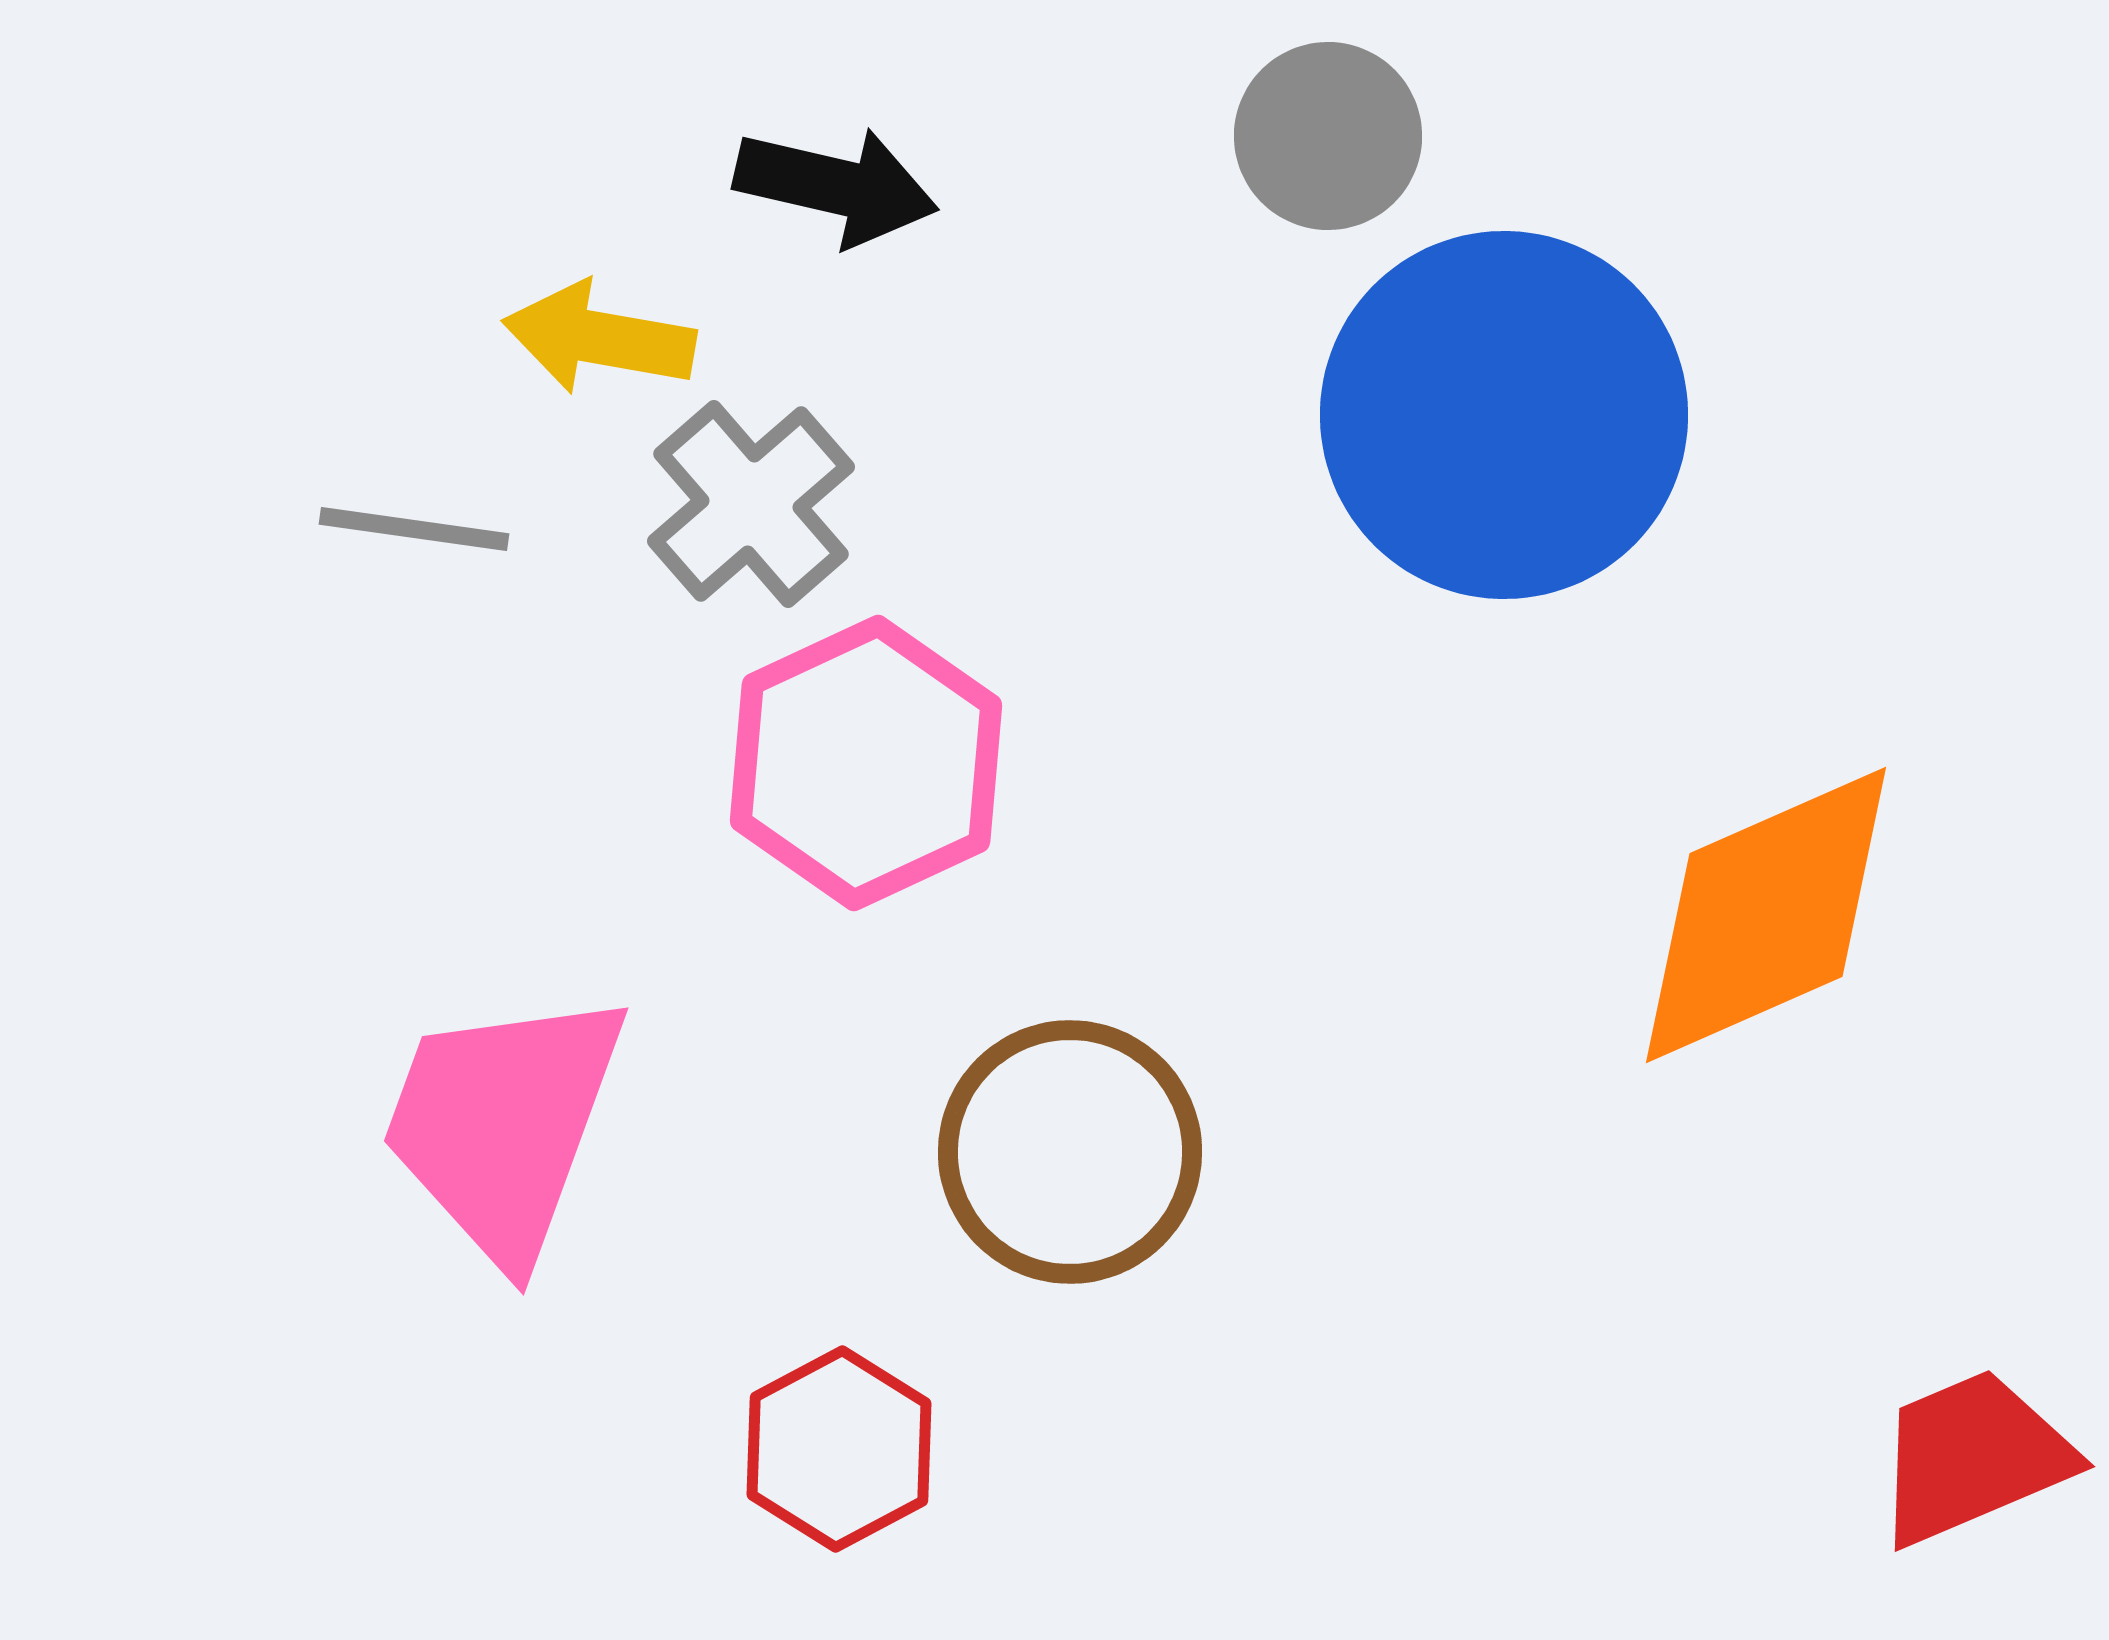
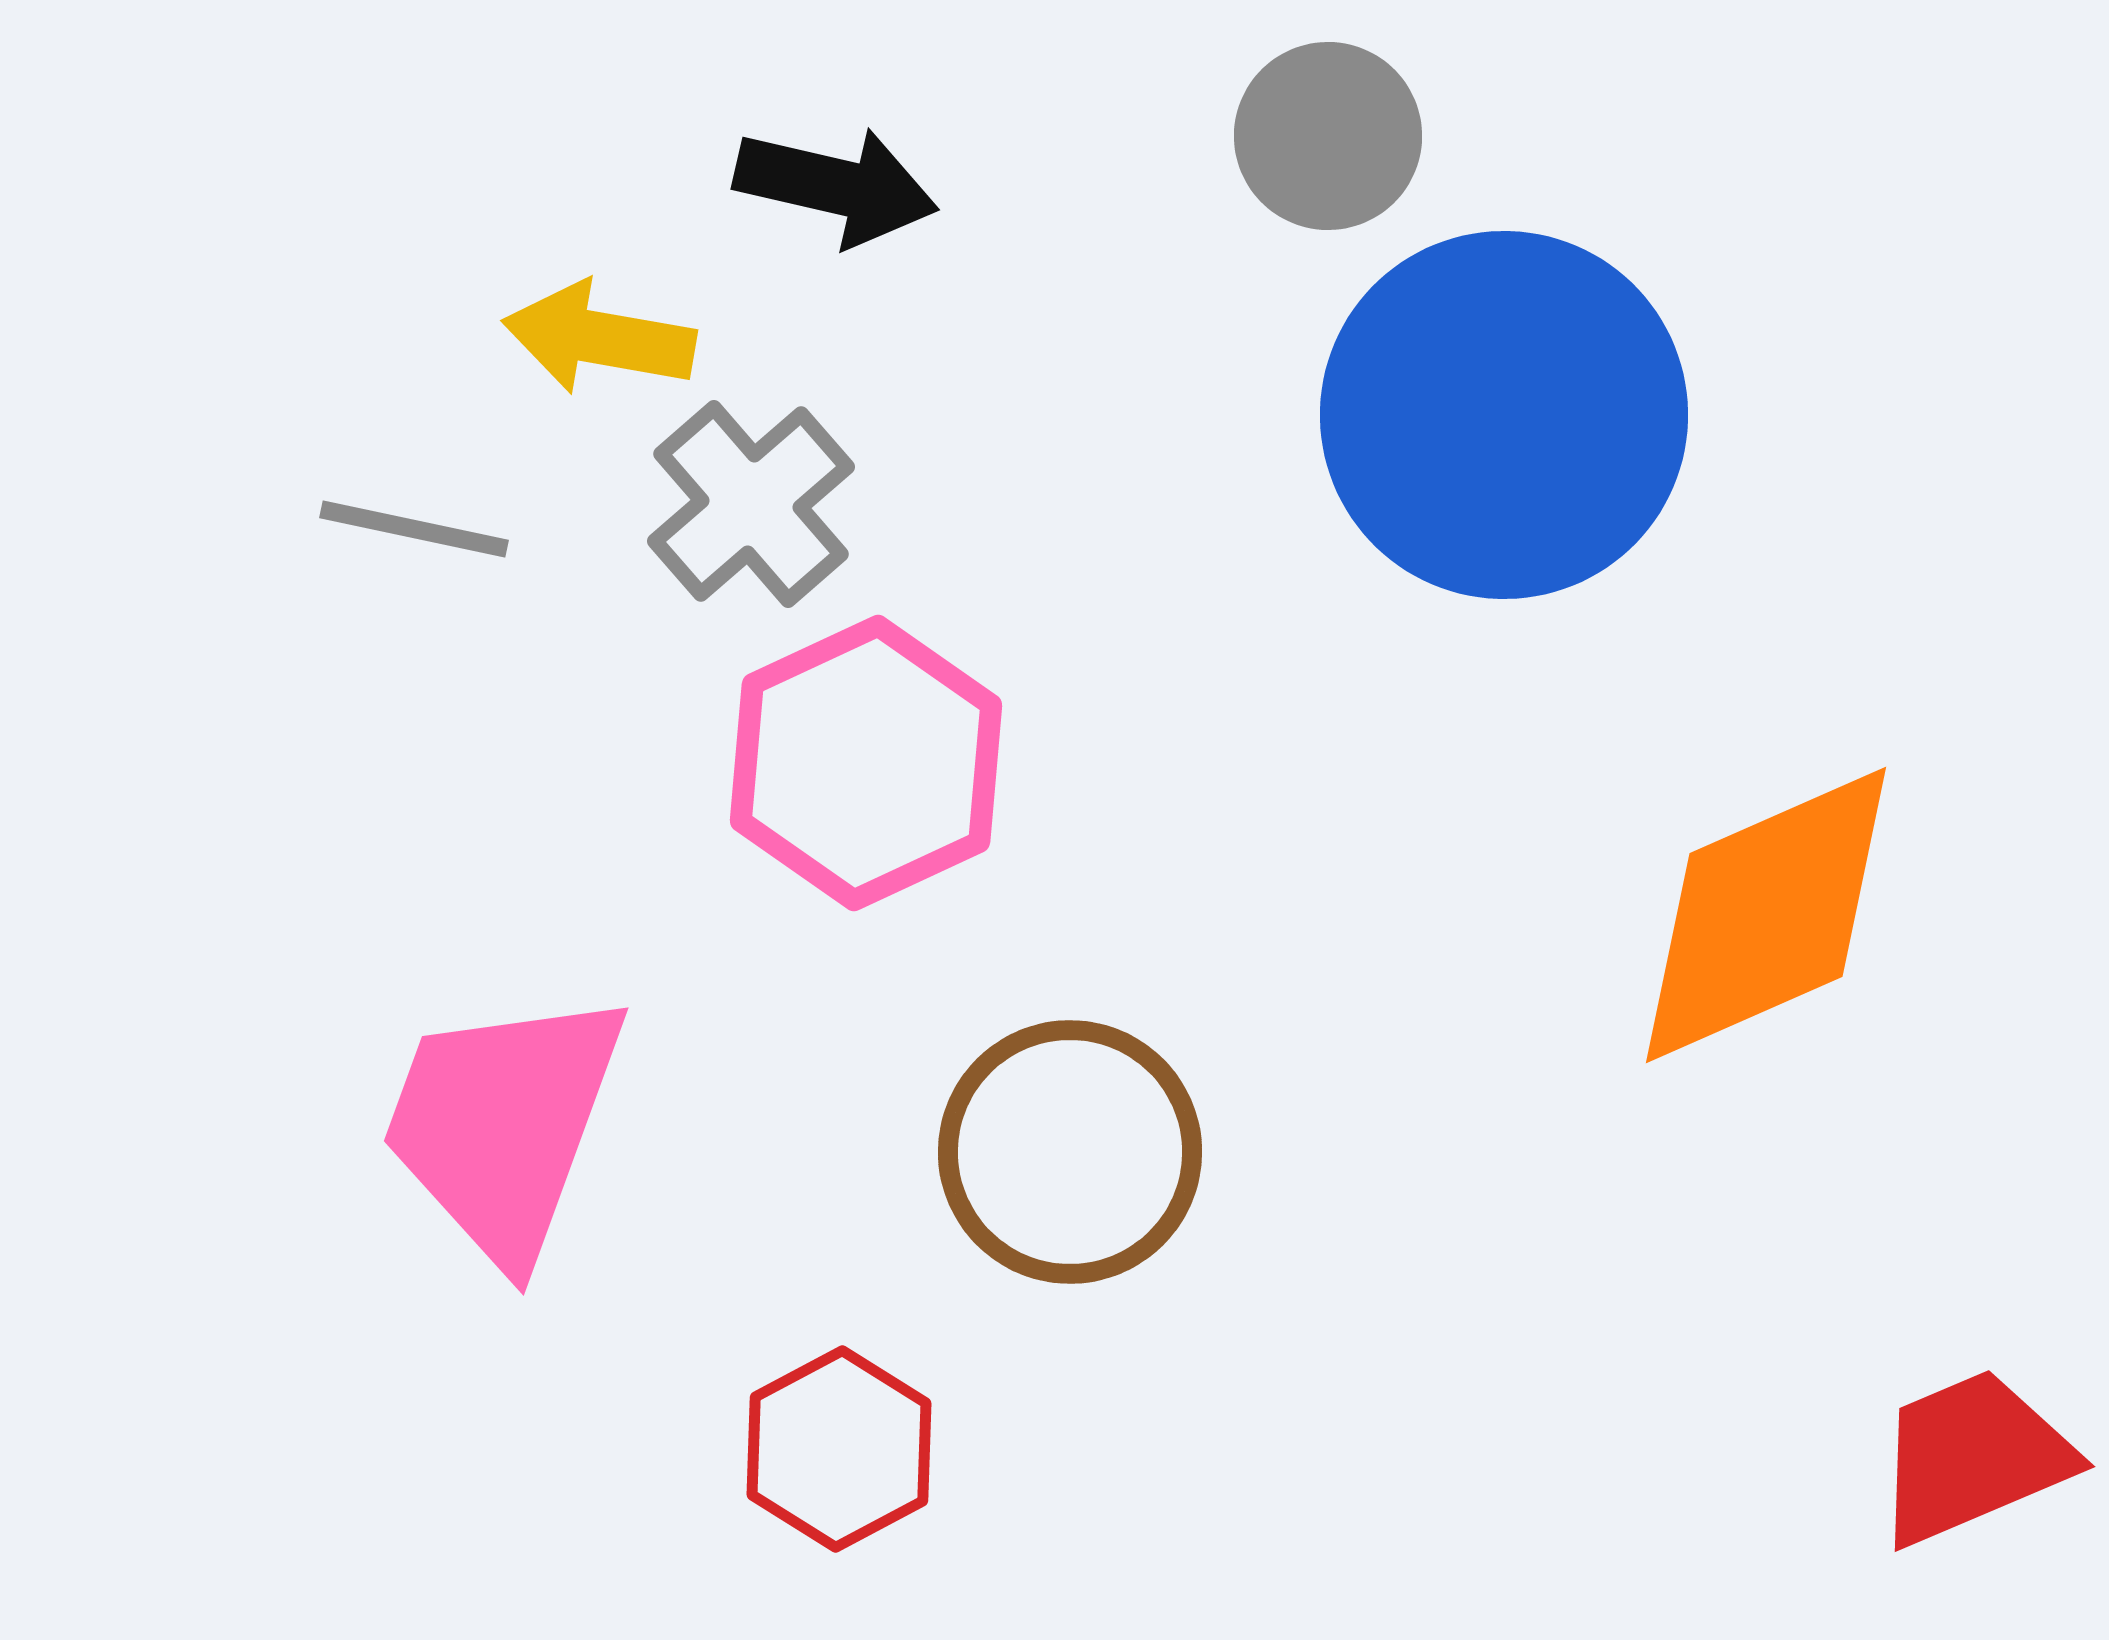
gray line: rotated 4 degrees clockwise
